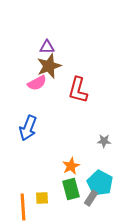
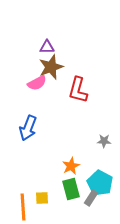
brown star: moved 2 px right, 1 px down
